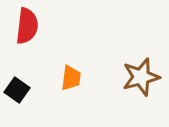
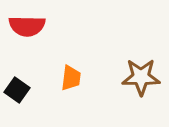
red semicircle: rotated 84 degrees clockwise
brown star: rotated 15 degrees clockwise
